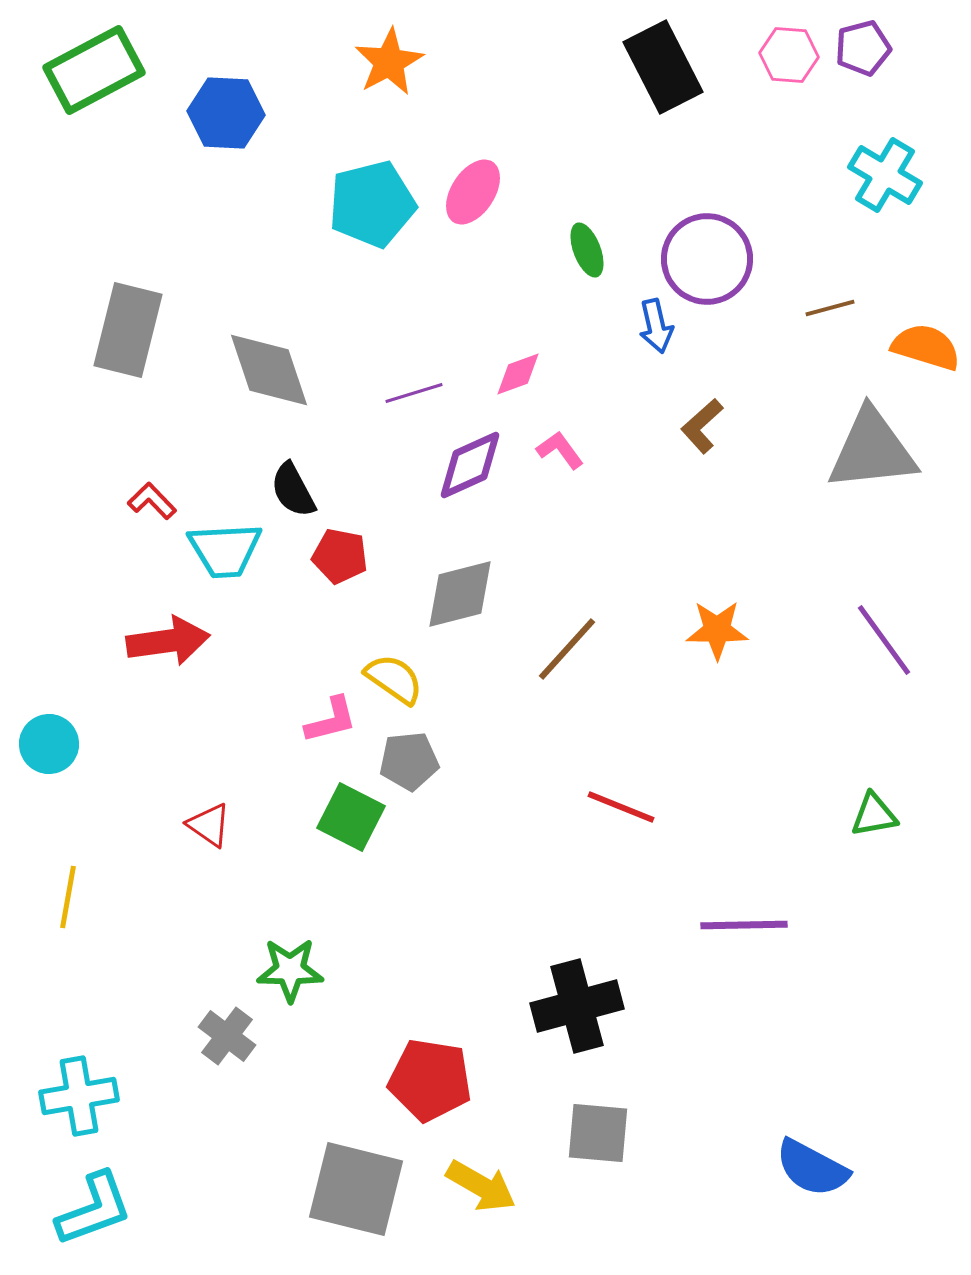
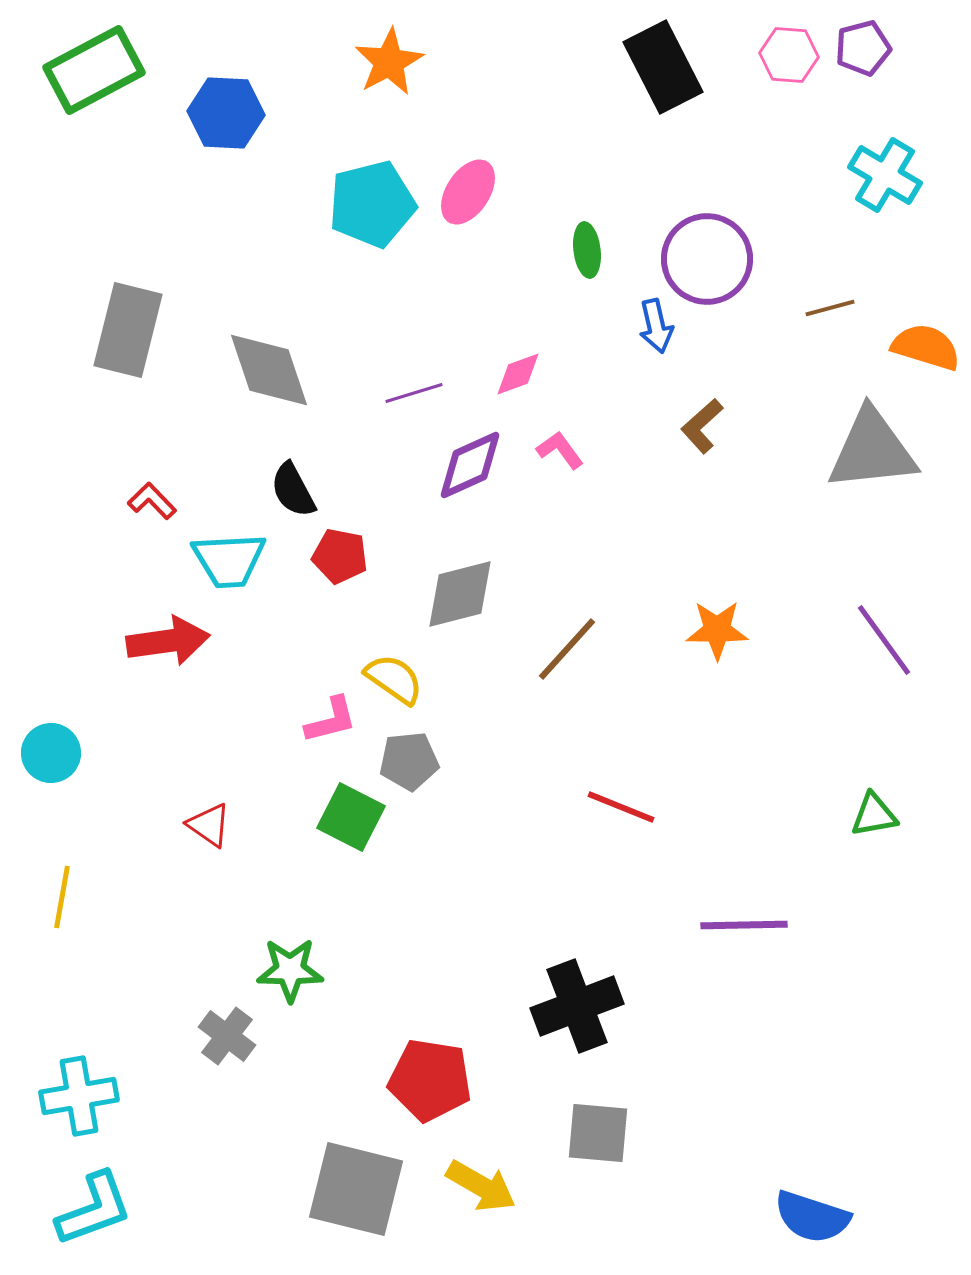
pink ellipse at (473, 192): moved 5 px left
green ellipse at (587, 250): rotated 14 degrees clockwise
cyan trapezoid at (225, 550): moved 4 px right, 10 px down
cyan circle at (49, 744): moved 2 px right, 9 px down
yellow line at (68, 897): moved 6 px left
black cross at (577, 1006): rotated 6 degrees counterclockwise
blue semicircle at (812, 1168): moved 49 px down; rotated 10 degrees counterclockwise
